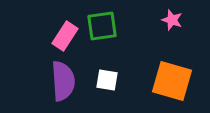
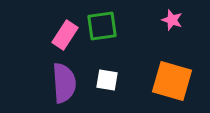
pink rectangle: moved 1 px up
purple semicircle: moved 1 px right, 2 px down
